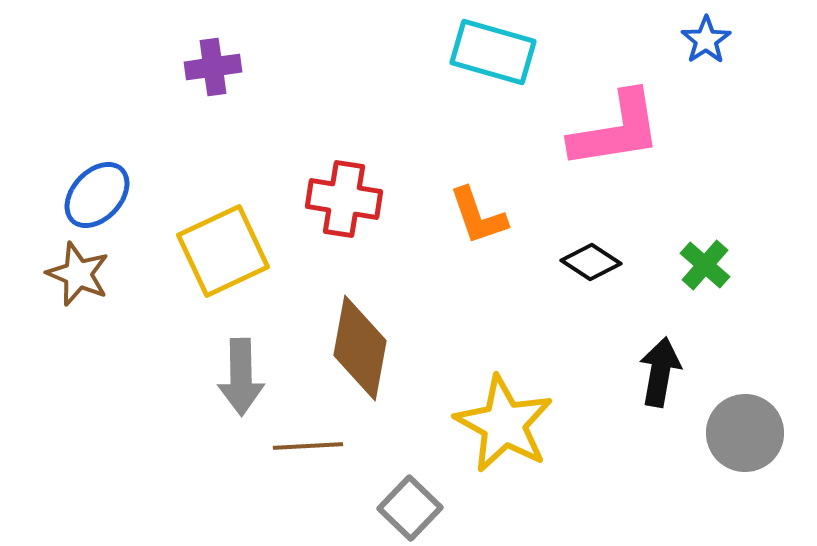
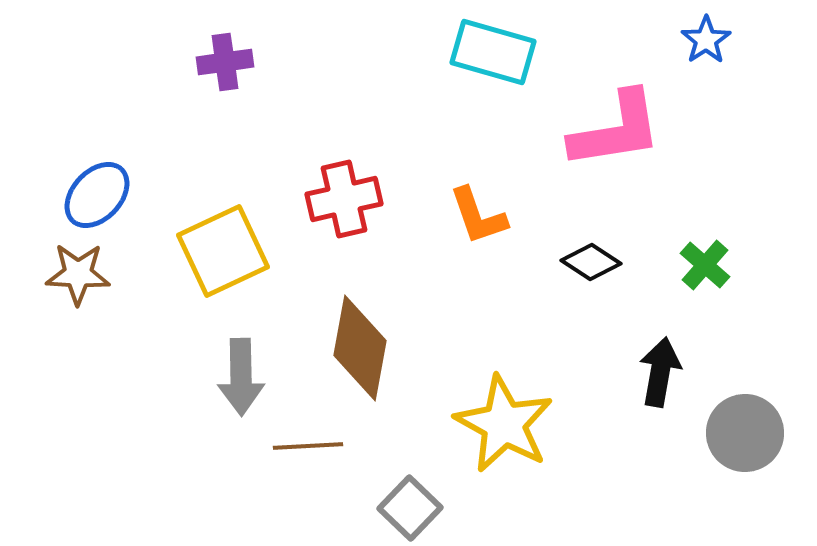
purple cross: moved 12 px right, 5 px up
red cross: rotated 22 degrees counterclockwise
brown star: rotated 20 degrees counterclockwise
